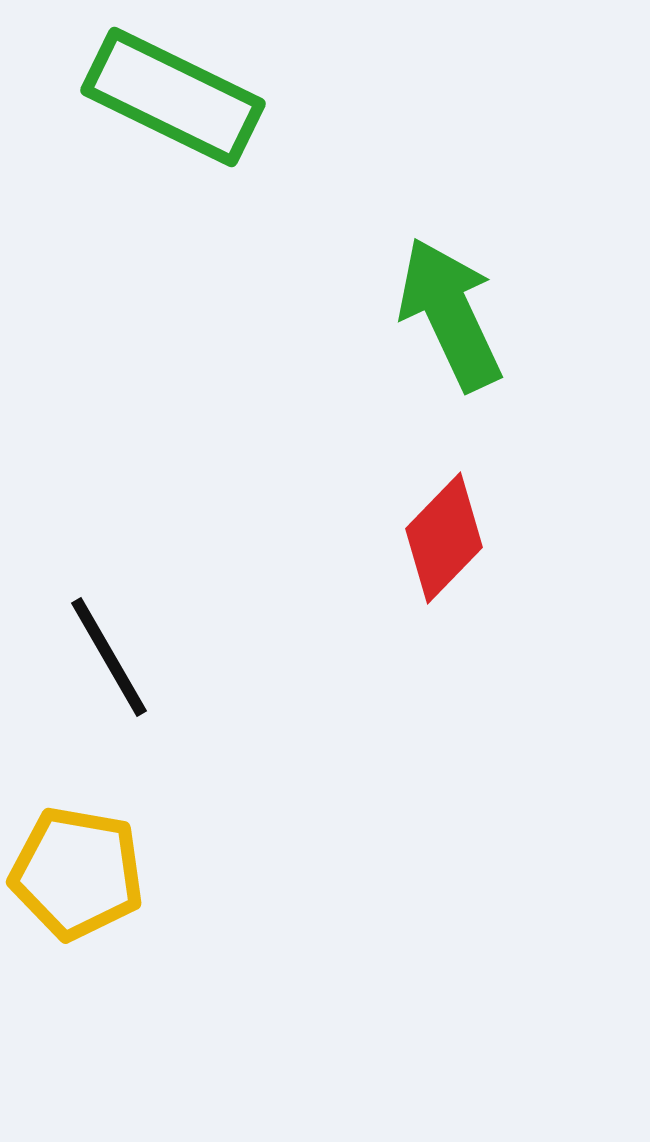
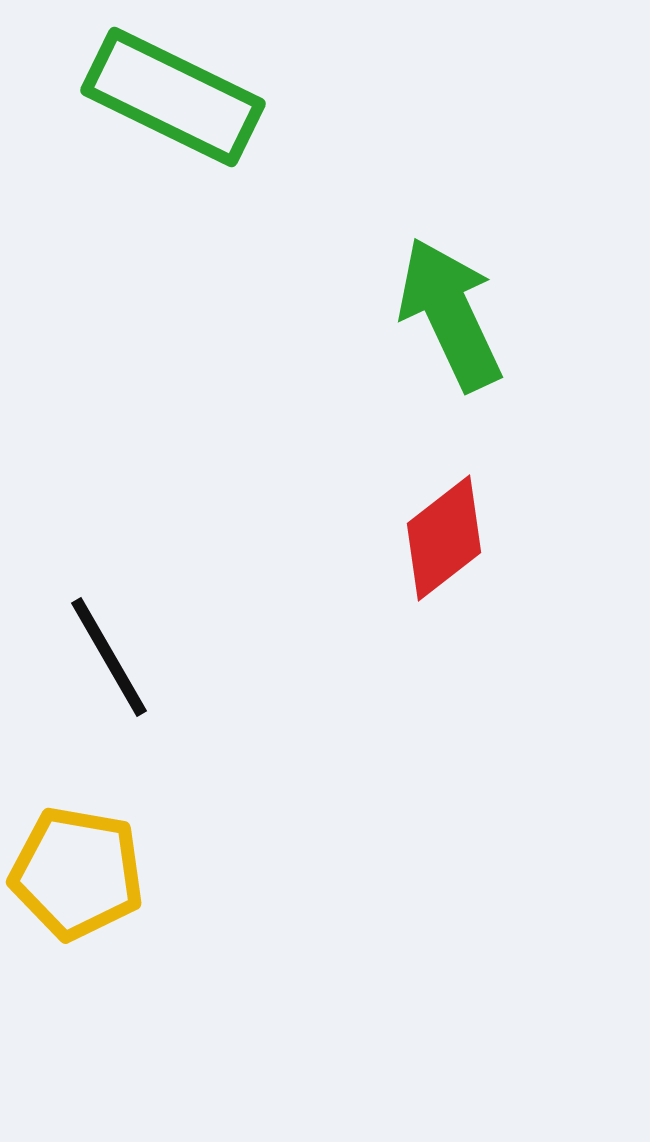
red diamond: rotated 8 degrees clockwise
